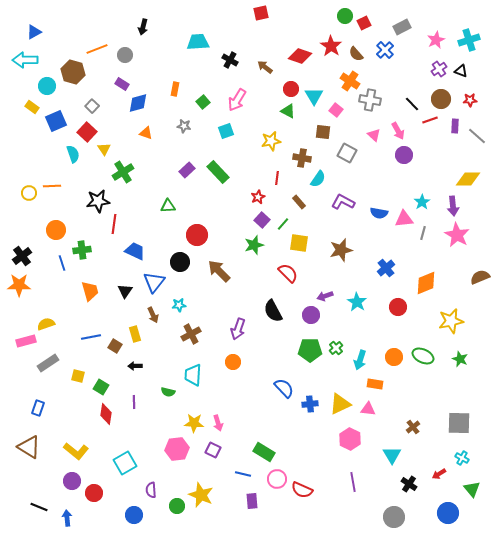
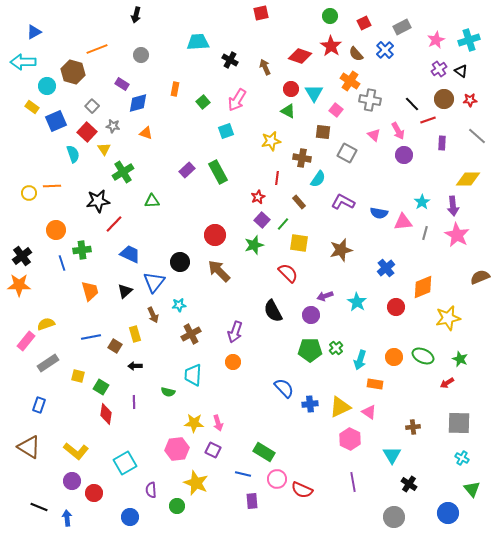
green circle at (345, 16): moved 15 px left
black arrow at (143, 27): moved 7 px left, 12 px up
gray circle at (125, 55): moved 16 px right
cyan arrow at (25, 60): moved 2 px left, 2 px down
brown arrow at (265, 67): rotated 28 degrees clockwise
black triangle at (461, 71): rotated 16 degrees clockwise
cyan triangle at (314, 96): moved 3 px up
brown circle at (441, 99): moved 3 px right
red line at (430, 120): moved 2 px left
gray star at (184, 126): moved 71 px left
purple rectangle at (455, 126): moved 13 px left, 17 px down
green rectangle at (218, 172): rotated 15 degrees clockwise
green triangle at (168, 206): moved 16 px left, 5 px up
pink triangle at (404, 219): moved 1 px left, 3 px down
red line at (114, 224): rotated 36 degrees clockwise
gray line at (423, 233): moved 2 px right
red circle at (197, 235): moved 18 px right
blue trapezoid at (135, 251): moved 5 px left, 3 px down
orange diamond at (426, 283): moved 3 px left, 4 px down
black triangle at (125, 291): rotated 14 degrees clockwise
red circle at (398, 307): moved 2 px left
yellow star at (451, 321): moved 3 px left, 3 px up
purple arrow at (238, 329): moved 3 px left, 3 px down
pink rectangle at (26, 341): rotated 36 degrees counterclockwise
yellow triangle at (340, 404): moved 3 px down
blue rectangle at (38, 408): moved 1 px right, 3 px up
pink triangle at (368, 409): moved 1 px right, 3 px down; rotated 28 degrees clockwise
brown cross at (413, 427): rotated 32 degrees clockwise
red arrow at (439, 474): moved 8 px right, 91 px up
yellow star at (201, 495): moved 5 px left, 12 px up
blue circle at (134, 515): moved 4 px left, 2 px down
